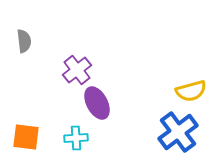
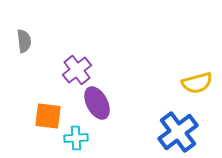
yellow semicircle: moved 6 px right, 8 px up
orange square: moved 22 px right, 21 px up
